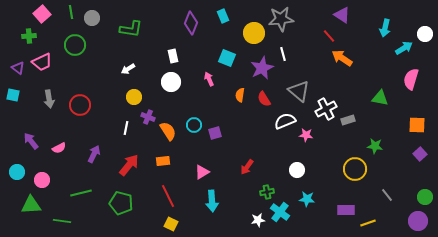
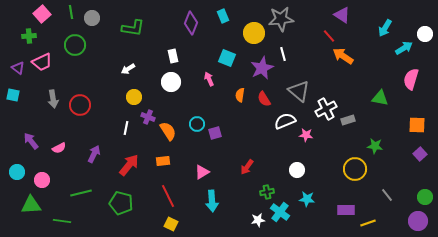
cyan arrow at (385, 28): rotated 18 degrees clockwise
green L-shape at (131, 29): moved 2 px right, 1 px up
orange arrow at (342, 58): moved 1 px right, 2 px up
gray arrow at (49, 99): moved 4 px right
cyan circle at (194, 125): moved 3 px right, 1 px up
